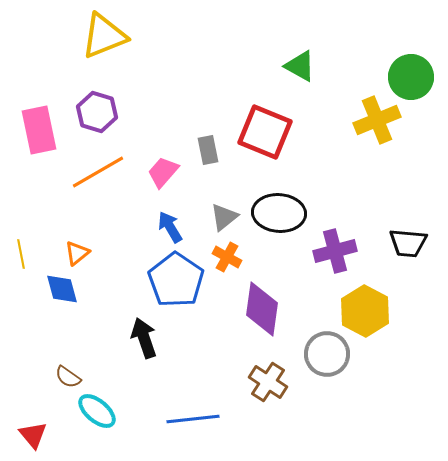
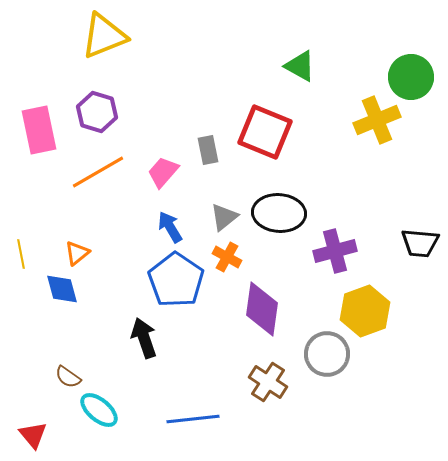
black trapezoid: moved 12 px right
yellow hexagon: rotated 12 degrees clockwise
cyan ellipse: moved 2 px right, 1 px up
